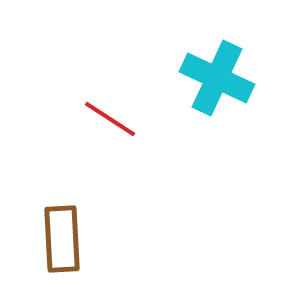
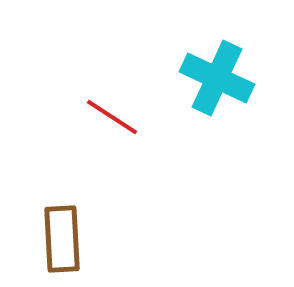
red line: moved 2 px right, 2 px up
